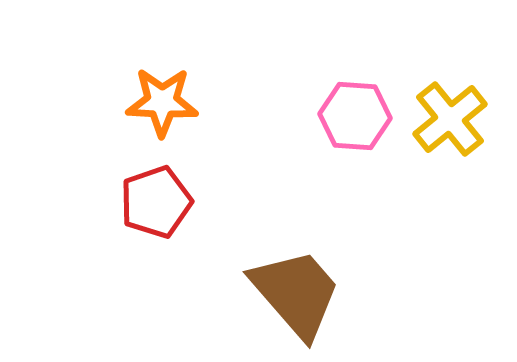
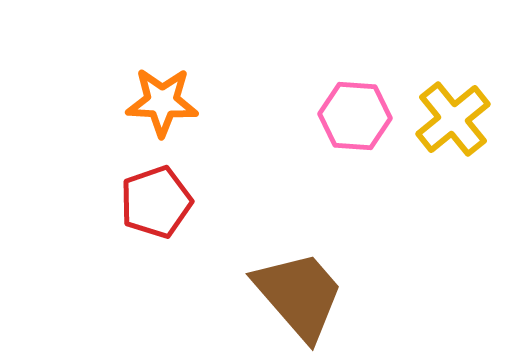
yellow cross: moved 3 px right
brown trapezoid: moved 3 px right, 2 px down
